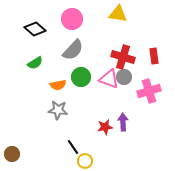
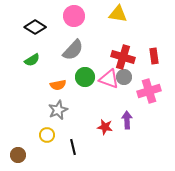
pink circle: moved 2 px right, 3 px up
black diamond: moved 2 px up; rotated 10 degrees counterclockwise
green semicircle: moved 3 px left, 3 px up
green circle: moved 4 px right
gray star: rotated 30 degrees counterclockwise
purple arrow: moved 4 px right, 2 px up
red star: rotated 21 degrees clockwise
black line: rotated 21 degrees clockwise
brown circle: moved 6 px right, 1 px down
yellow circle: moved 38 px left, 26 px up
